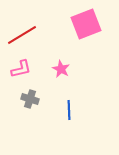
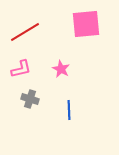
pink square: rotated 16 degrees clockwise
red line: moved 3 px right, 3 px up
